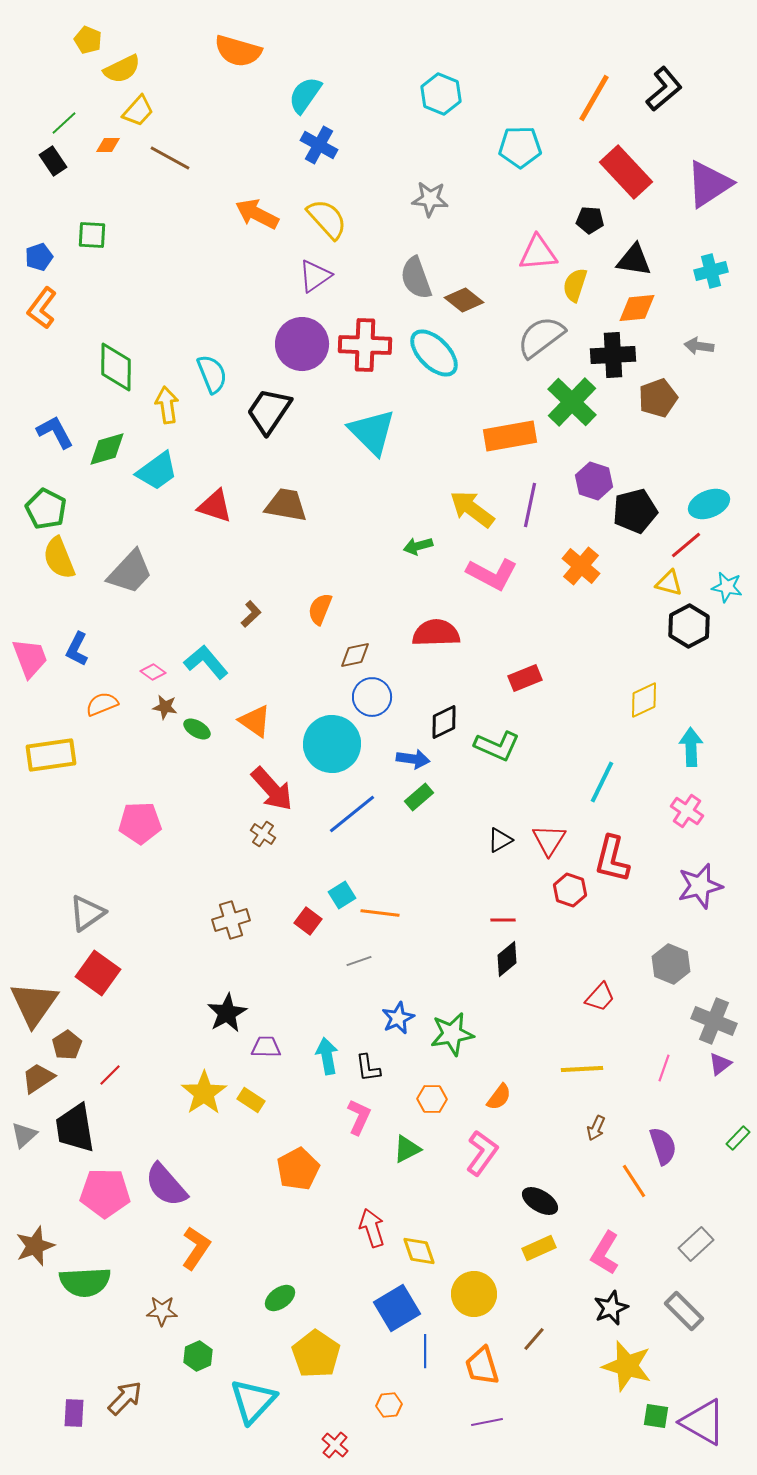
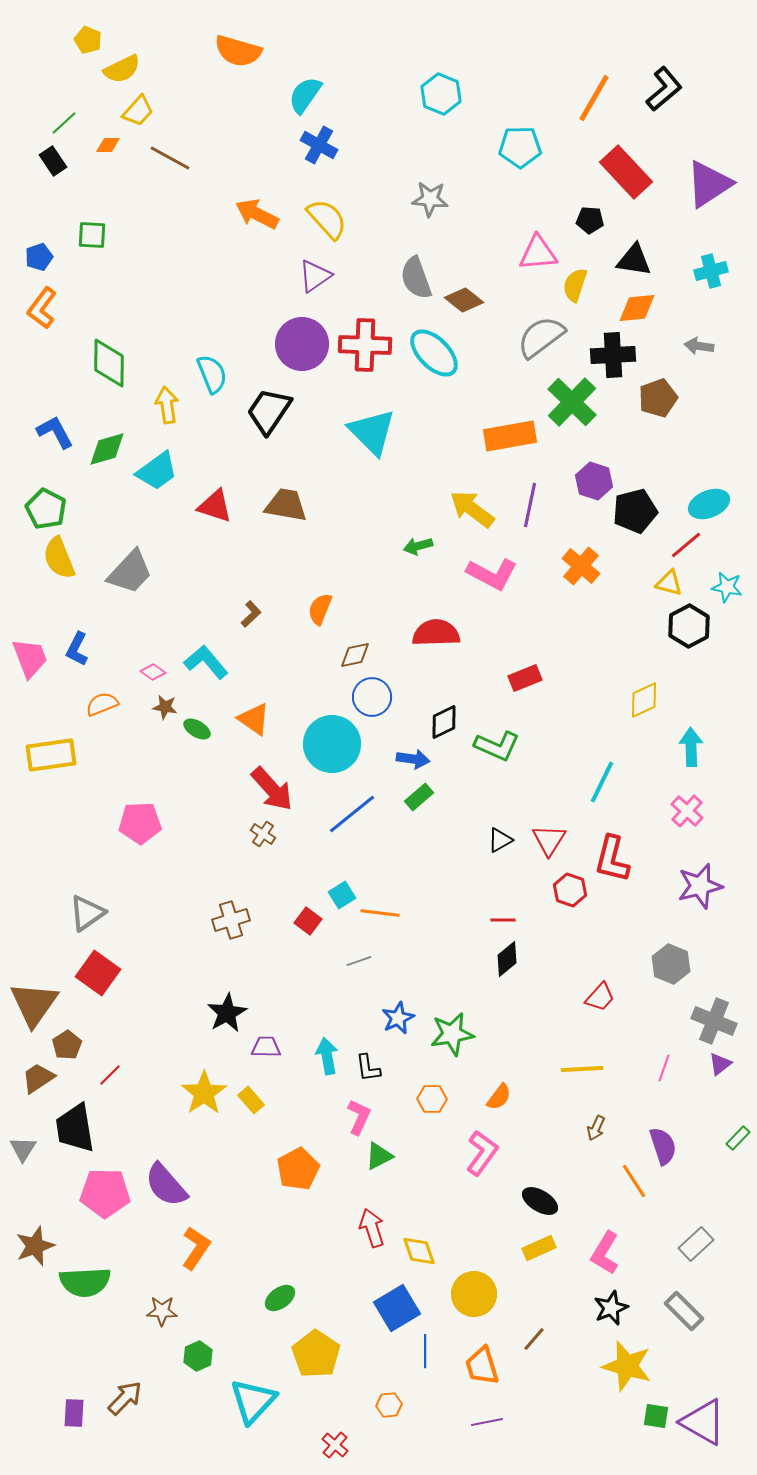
green diamond at (116, 367): moved 7 px left, 4 px up
orange triangle at (255, 721): moved 1 px left, 2 px up
pink cross at (687, 811): rotated 8 degrees clockwise
yellow rectangle at (251, 1100): rotated 16 degrees clockwise
gray triangle at (24, 1135): moved 1 px left, 14 px down; rotated 16 degrees counterclockwise
green triangle at (407, 1149): moved 28 px left, 7 px down
